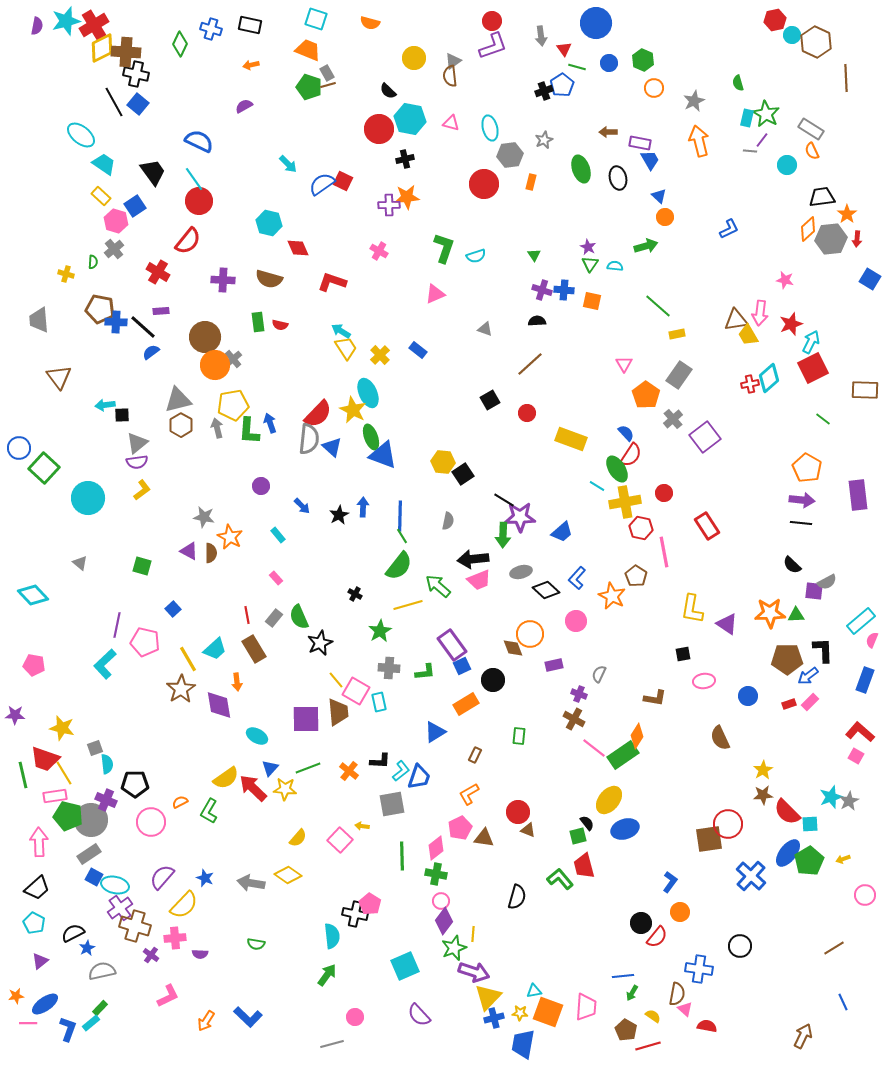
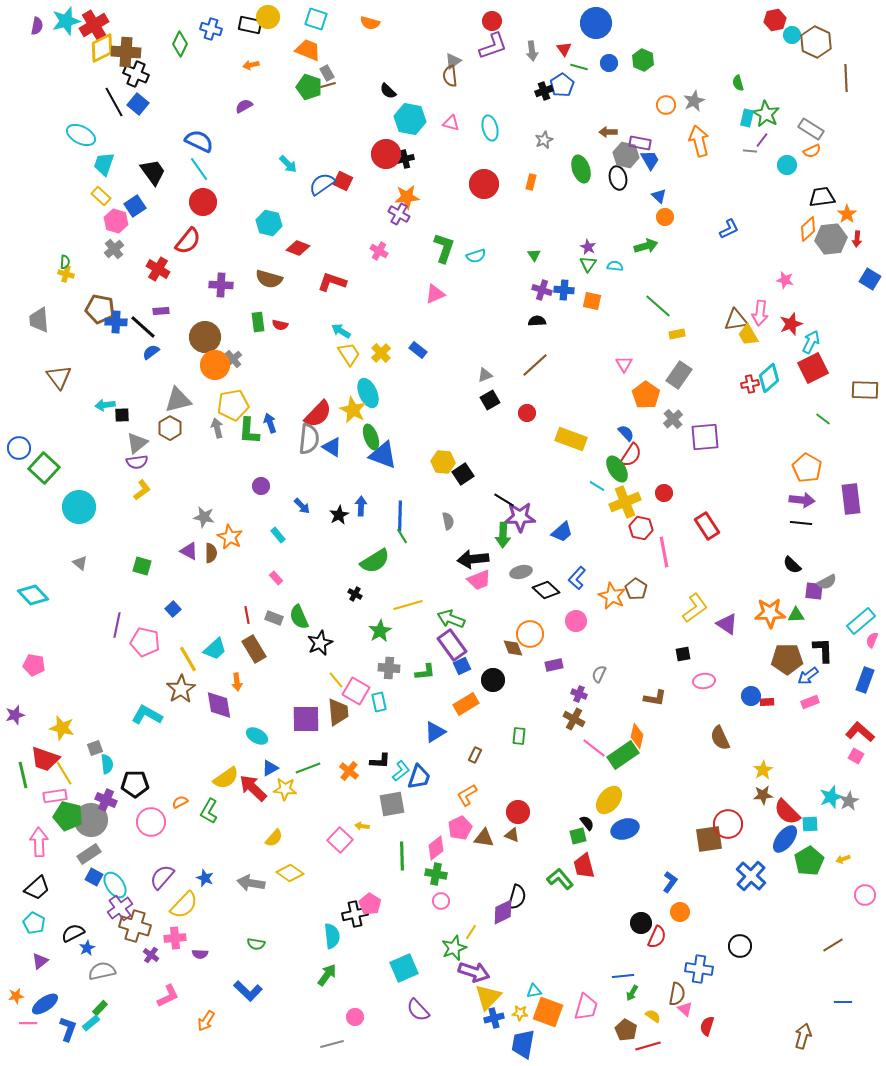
gray arrow at (541, 36): moved 9 px left, 15 px down
yellow circle at (414, 58): moved 146 px left, 41 px up
green line at (577, 67): moved 2 px right
black cross at (136, 74): rotated 10 degrees clockwise
orange circle at (654, 88): moved 12 px right, 17 px down
red circle at (379, 129): moved 7 px right, 25 px down
cyan ellipse at (81, 135): rotated 12 degrees counterclockwise
orange semicircle at (812, 151): rotated 90 degrees counterclockwise
gray hexagon at (510, 155): moved 116 px right; rotated 20 degrees clockwise
cyan trapezoid at (104, 164): rotated 105 degrees counterclockwise
cyan line at (194, 179): moved 5 px right, 10 px up
red circle at (199, 201): moved 4 px right, 1 px down
purple cross at (389, 205): moved 10 px right, 9 px down; rotated 30 degrees clockwise
red diamond at (298, 248): rotated 45 degrees counterclockwise
green semicircle at (93, 262): moved 28 px left
green triangle at (590, 264): moved 2 px left
red cross at (158, 272): moved 3 px up
purple cross at (223, 280): moved 2 px left, 5 px down
gray triangle at (485, 329): moved 46 px down; rotated 42 degrees counterclockwise
yellow trapezoid at (346, 348): moved 3 px right, 6 px down
yellow cross at (380, 355): moved 1 px right, 2 px up
brown line at (530, 364): moved 5 px right, 1 px down
brown hexagon at (181, 425): moved 11 px left, 3 px down
purple square at (705, 437): rotated 32 degrees clockwise
blue triangle at (332, 447): rotated 10 degrees counterclockwise
purple rectangle at (858, 495): moved 7 px left, 4 px down
cyan circle at (88, 498): moved 9 px left, 9 px down
yellow cross at (625, 502): rotated 12 degrees counterclockwise
blue arrow at (363, 507): moved 2 px left, 1 px up
gray semicircle at (448, 521): rotated 24 degrees counterclockwise
green semicircle at (399, 566): moved 24 px left, 5 px up; rotated 20 degrees clockwise
brown pentagon at (636, 576): moved 13 px down
green arrow at (438, 586): moved 13 px right, 33 px down; rotated 20 degrees counterclockwise
yellow L-shape at (692, 609): moved 3 px right, 1 px up; rotated 136 degrees counterclockwise
gray rectangle at (274, 618): rotated 72 degrees clockwise
cyan L-shape at (105, 664): moved 42 px right, 51 px down; rotated 72 degrees clockwise
blue circle at (748, 696): moved 3 px right
pink rectangle at (810, 702): rotated 24 degrees clockwise
red rectangle at (789, 704): moved 22 px left, 2 px up; rotated 16 degrees clockwise
purple star at (15, 715): rotated 18 degrees counterclockwise
orange diamond at (637, 736): rotated 20 degrees counterclockwise
blue triangle at (270, 768): rotated 18 degrees clockwise
orange L-shape at (469, 794): moved 2 px left, 1 px down
brown triangle at (528, 830): moved 16 px left, 5 px down
yellow semicircle at (298, 838): moved 24 px left
blue ellipse at (788, 853): moved 3 px left, 14 px up
yellow diamond at (288, 875): moved 2 px right, 2 px up
cyan ellipse at (115, 885): rotated 44 degrees clockwise
black cross at (355, 914): rotated 25 degrees counterclockwise
purple diamond at (444, 921): moved 59 px right, 9 px up; rotated 28 degrees clockwise
yellow line at (473, 934): moved 2 px left, 2 px up; rotated 28 degrees clockwise
red semicircle at (657, 937): rotated 15 degrees counterclockwise
brown line at (834, 948): moved 1 px left, 3 px up
cyan square at (405, 966): moved 1 px left, 2 px down
blue line at (843, 1002): rotated 66 degrees counterclockwise
pink trapezoid at (586, 1007): rotated 12 degrees clockwise
purple semicircle at (419, 1015): moved 1 px left, 5 px up
blue L-shape at (248, 1017): moved 26 px up
red semicircle at (707, 1026): rotated 84 degrees counterclockwise
brown arrow at (803, 1036): rotated 10 degrees counterclockwise
